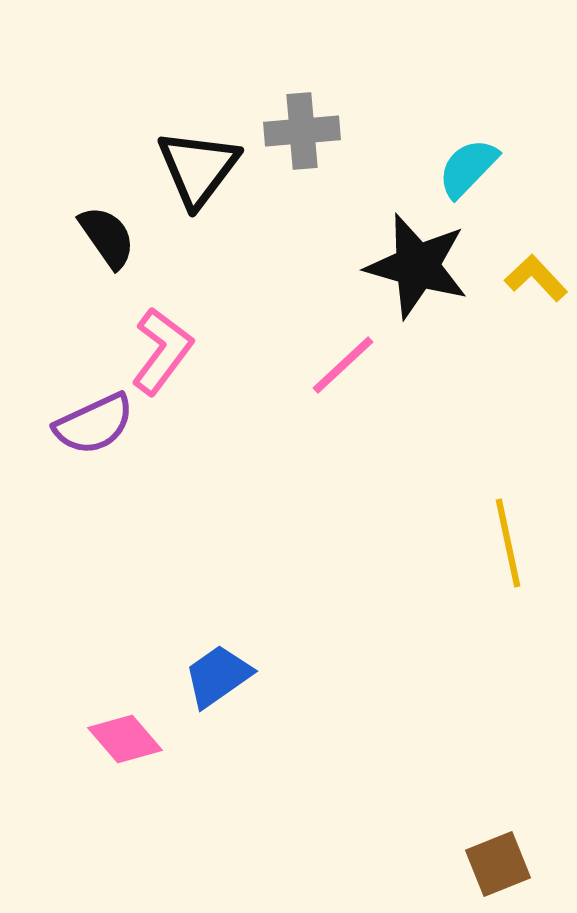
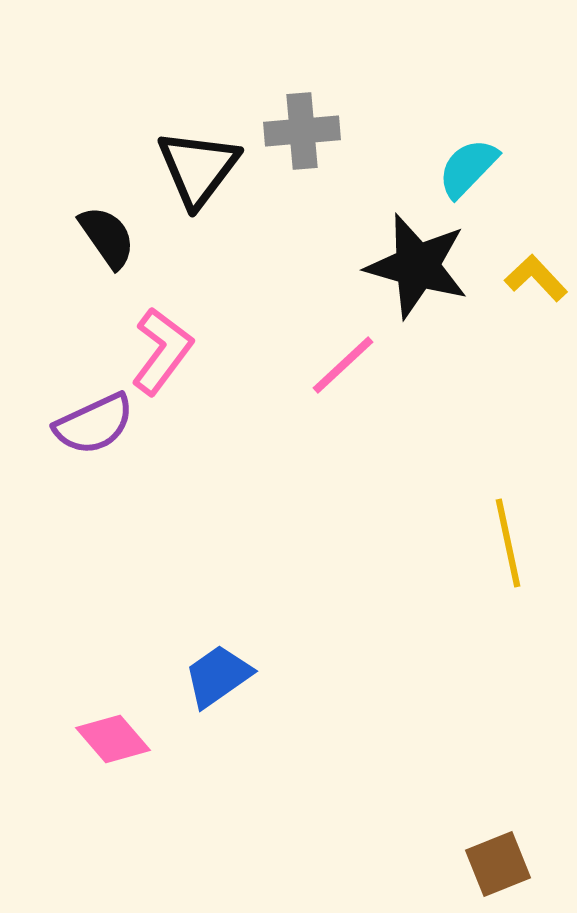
pink diamond: moved 12 px left
